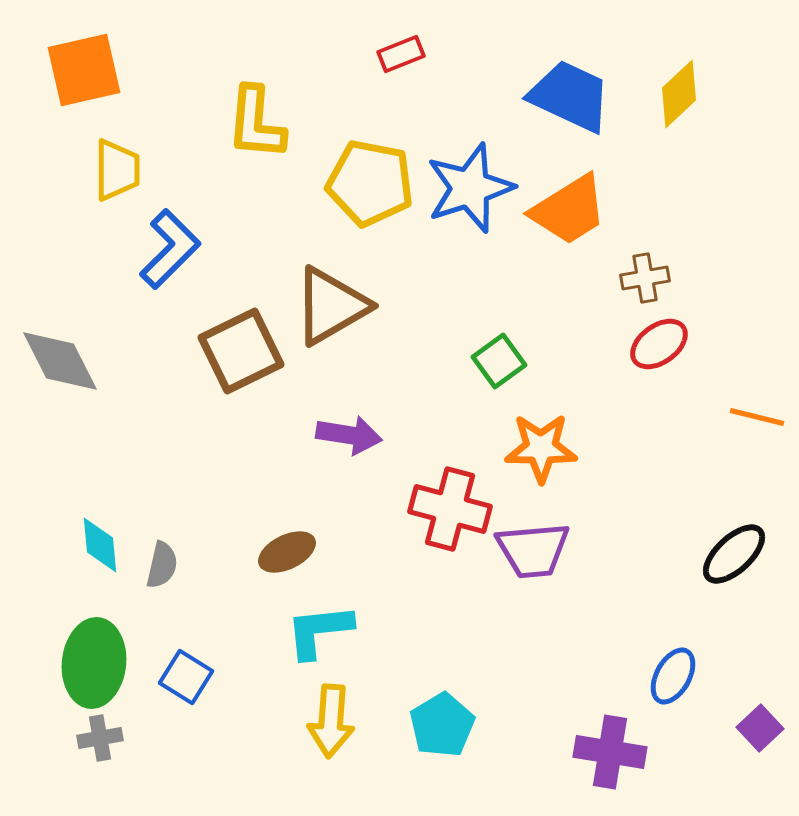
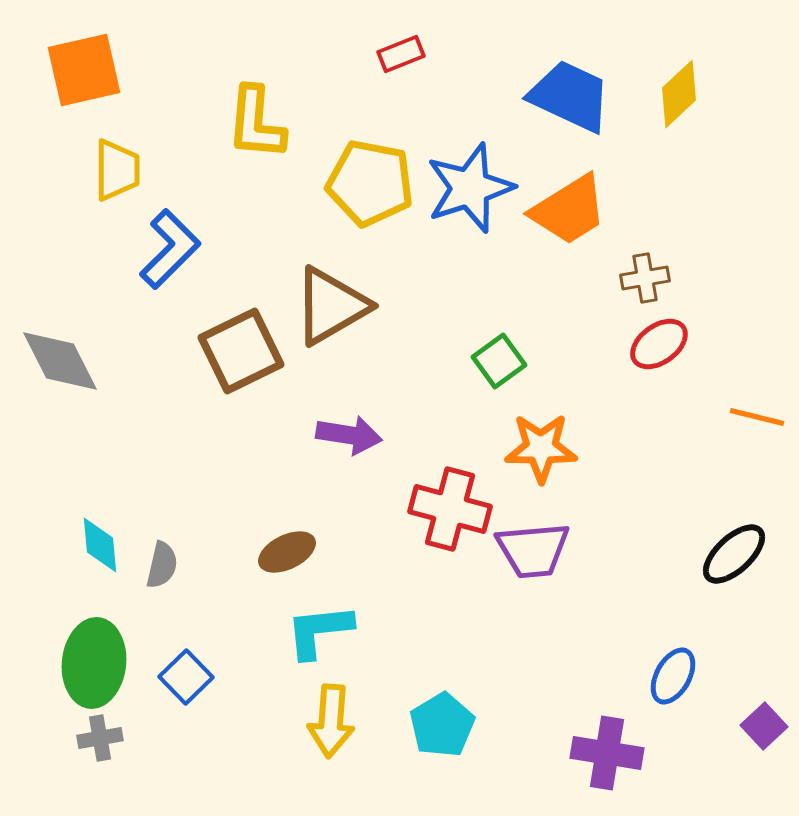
blue square: rotated 14 degrees clockwise
purple square: moved 4 px right, 2 px up
purple cross: moved 3 px left, 1 px down
